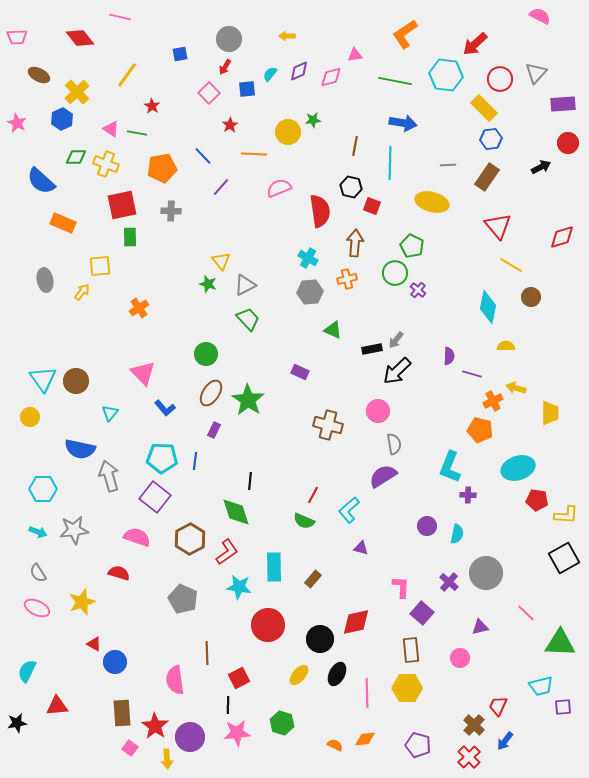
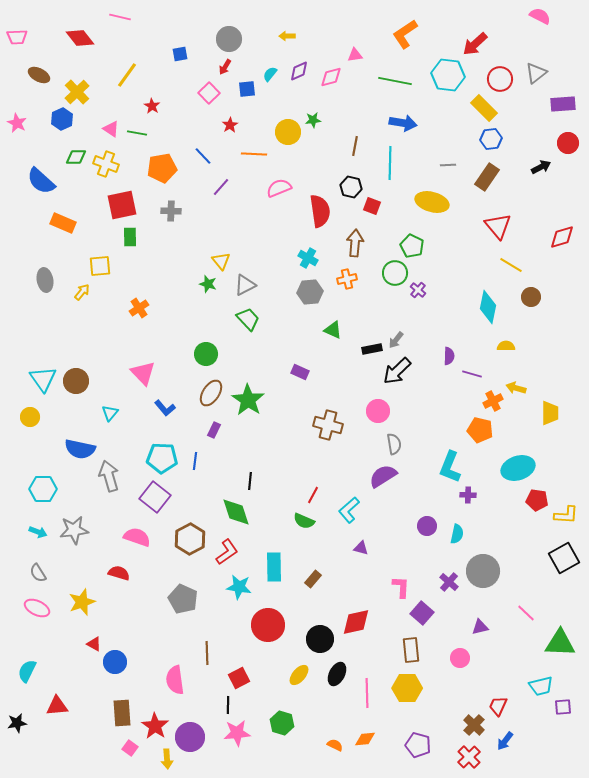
gray triangle at (536, 73): rotated 10 degrees clockwise
cyan hexagon at (446, 75): moved 2 px right
gray circle at (486, 573): moved 3 px left, 2 px up
